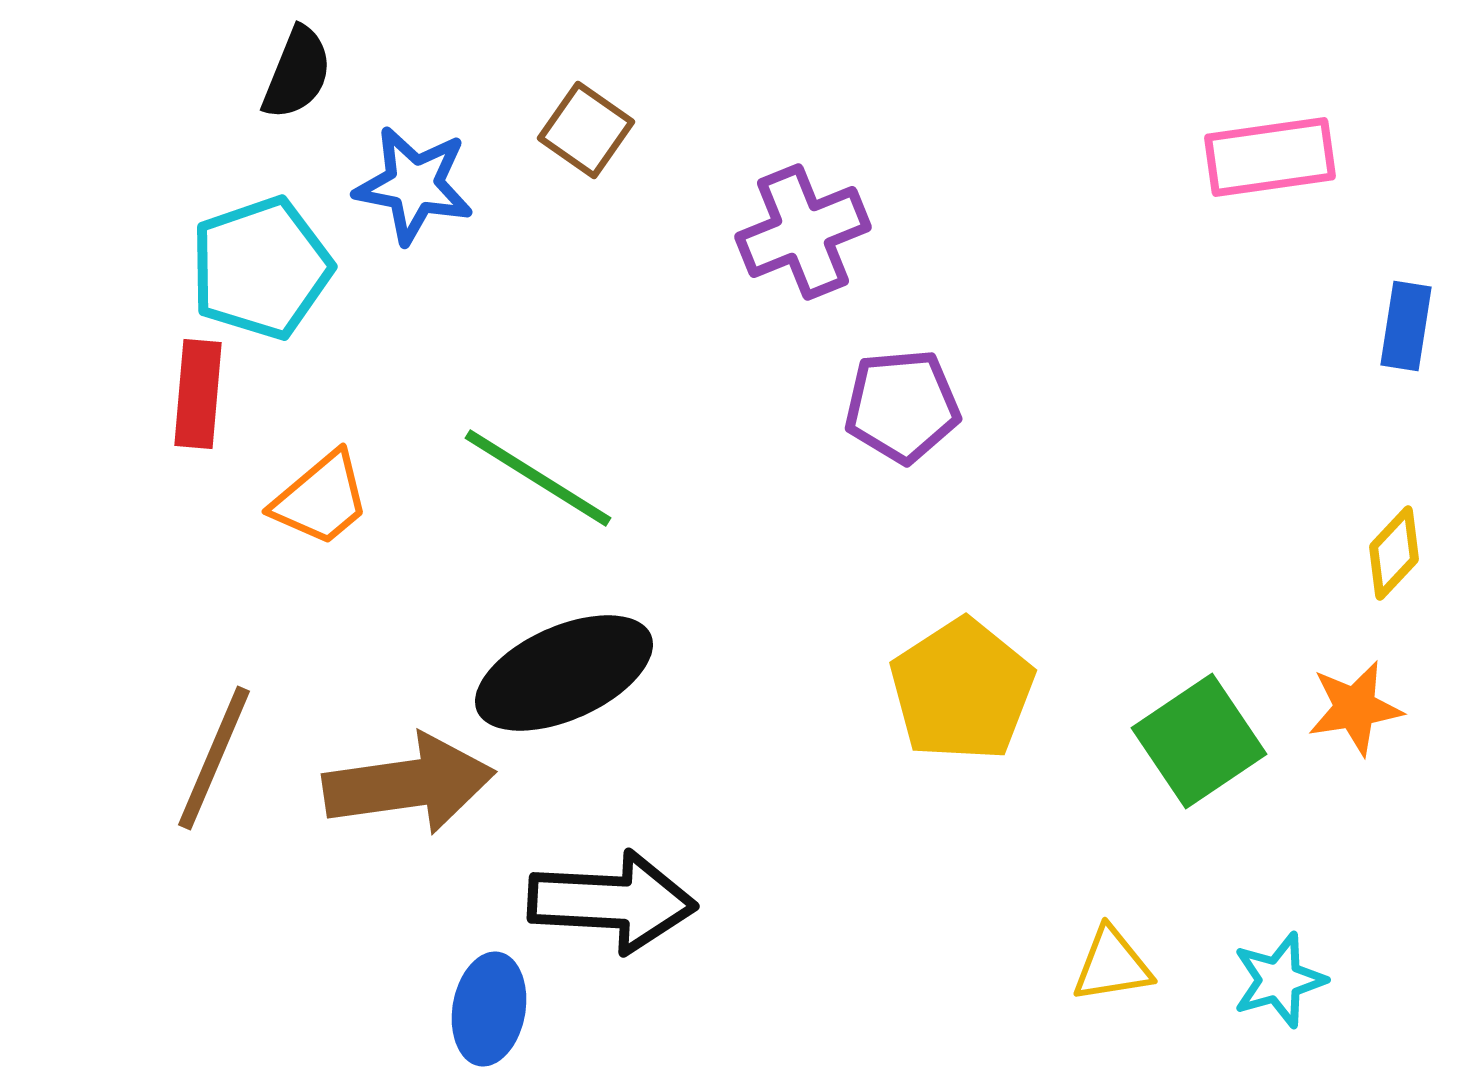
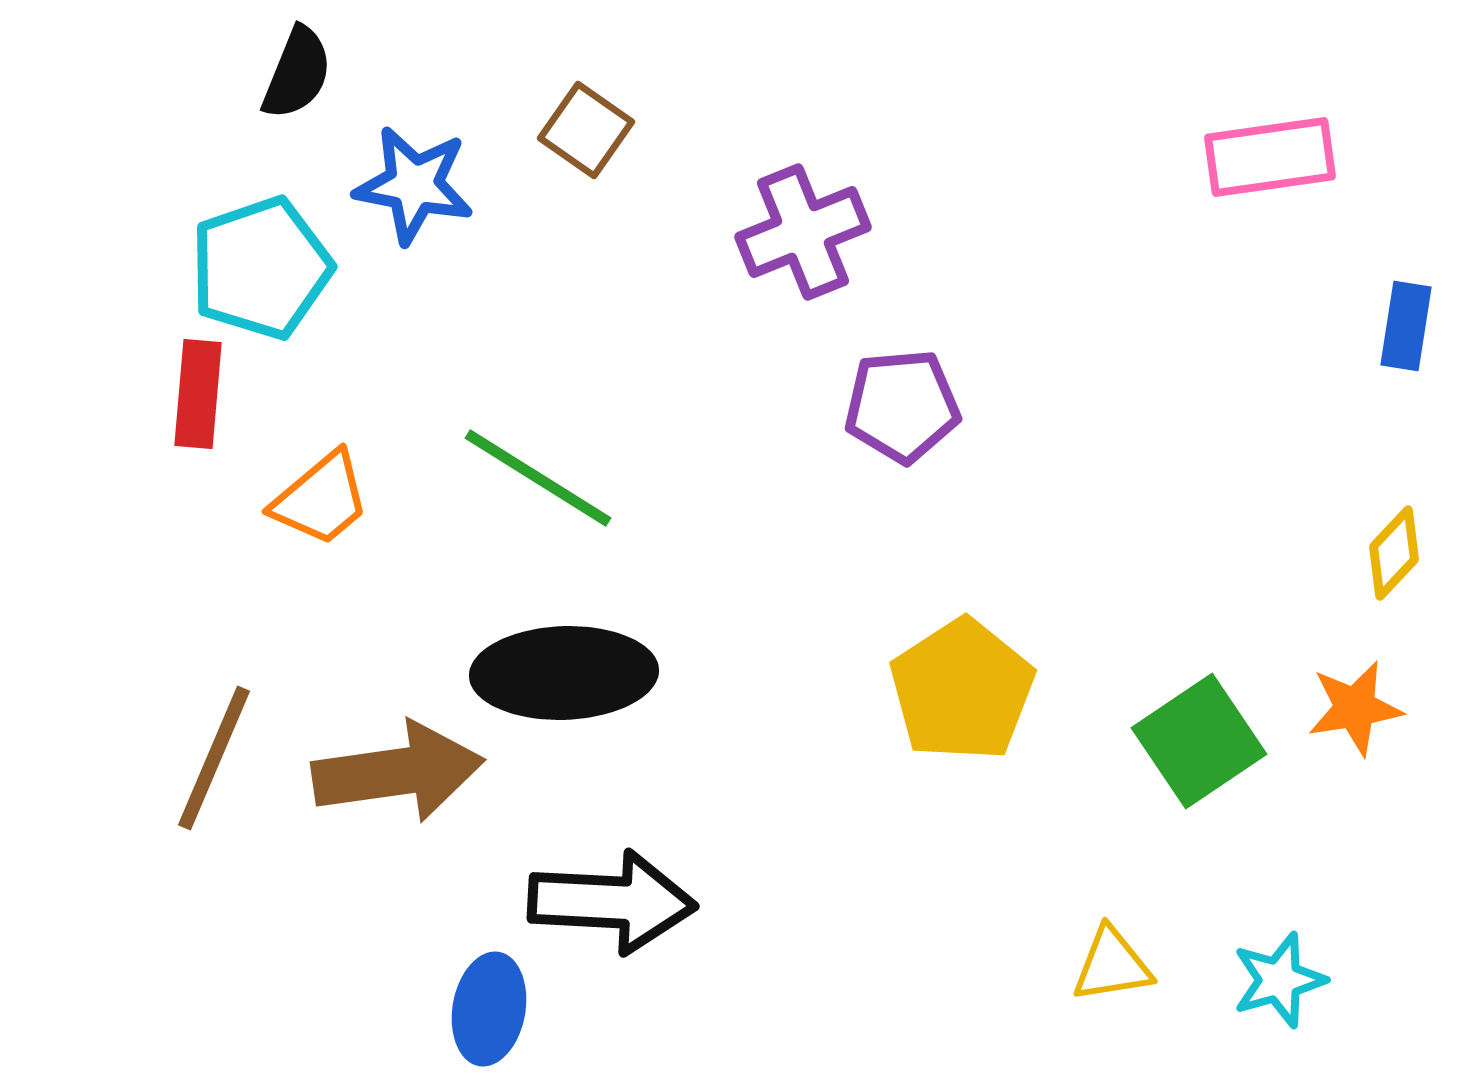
black ellipse: rotated 22 degrees clockwise
brown arrow: moved 11 px left, 12 px up
